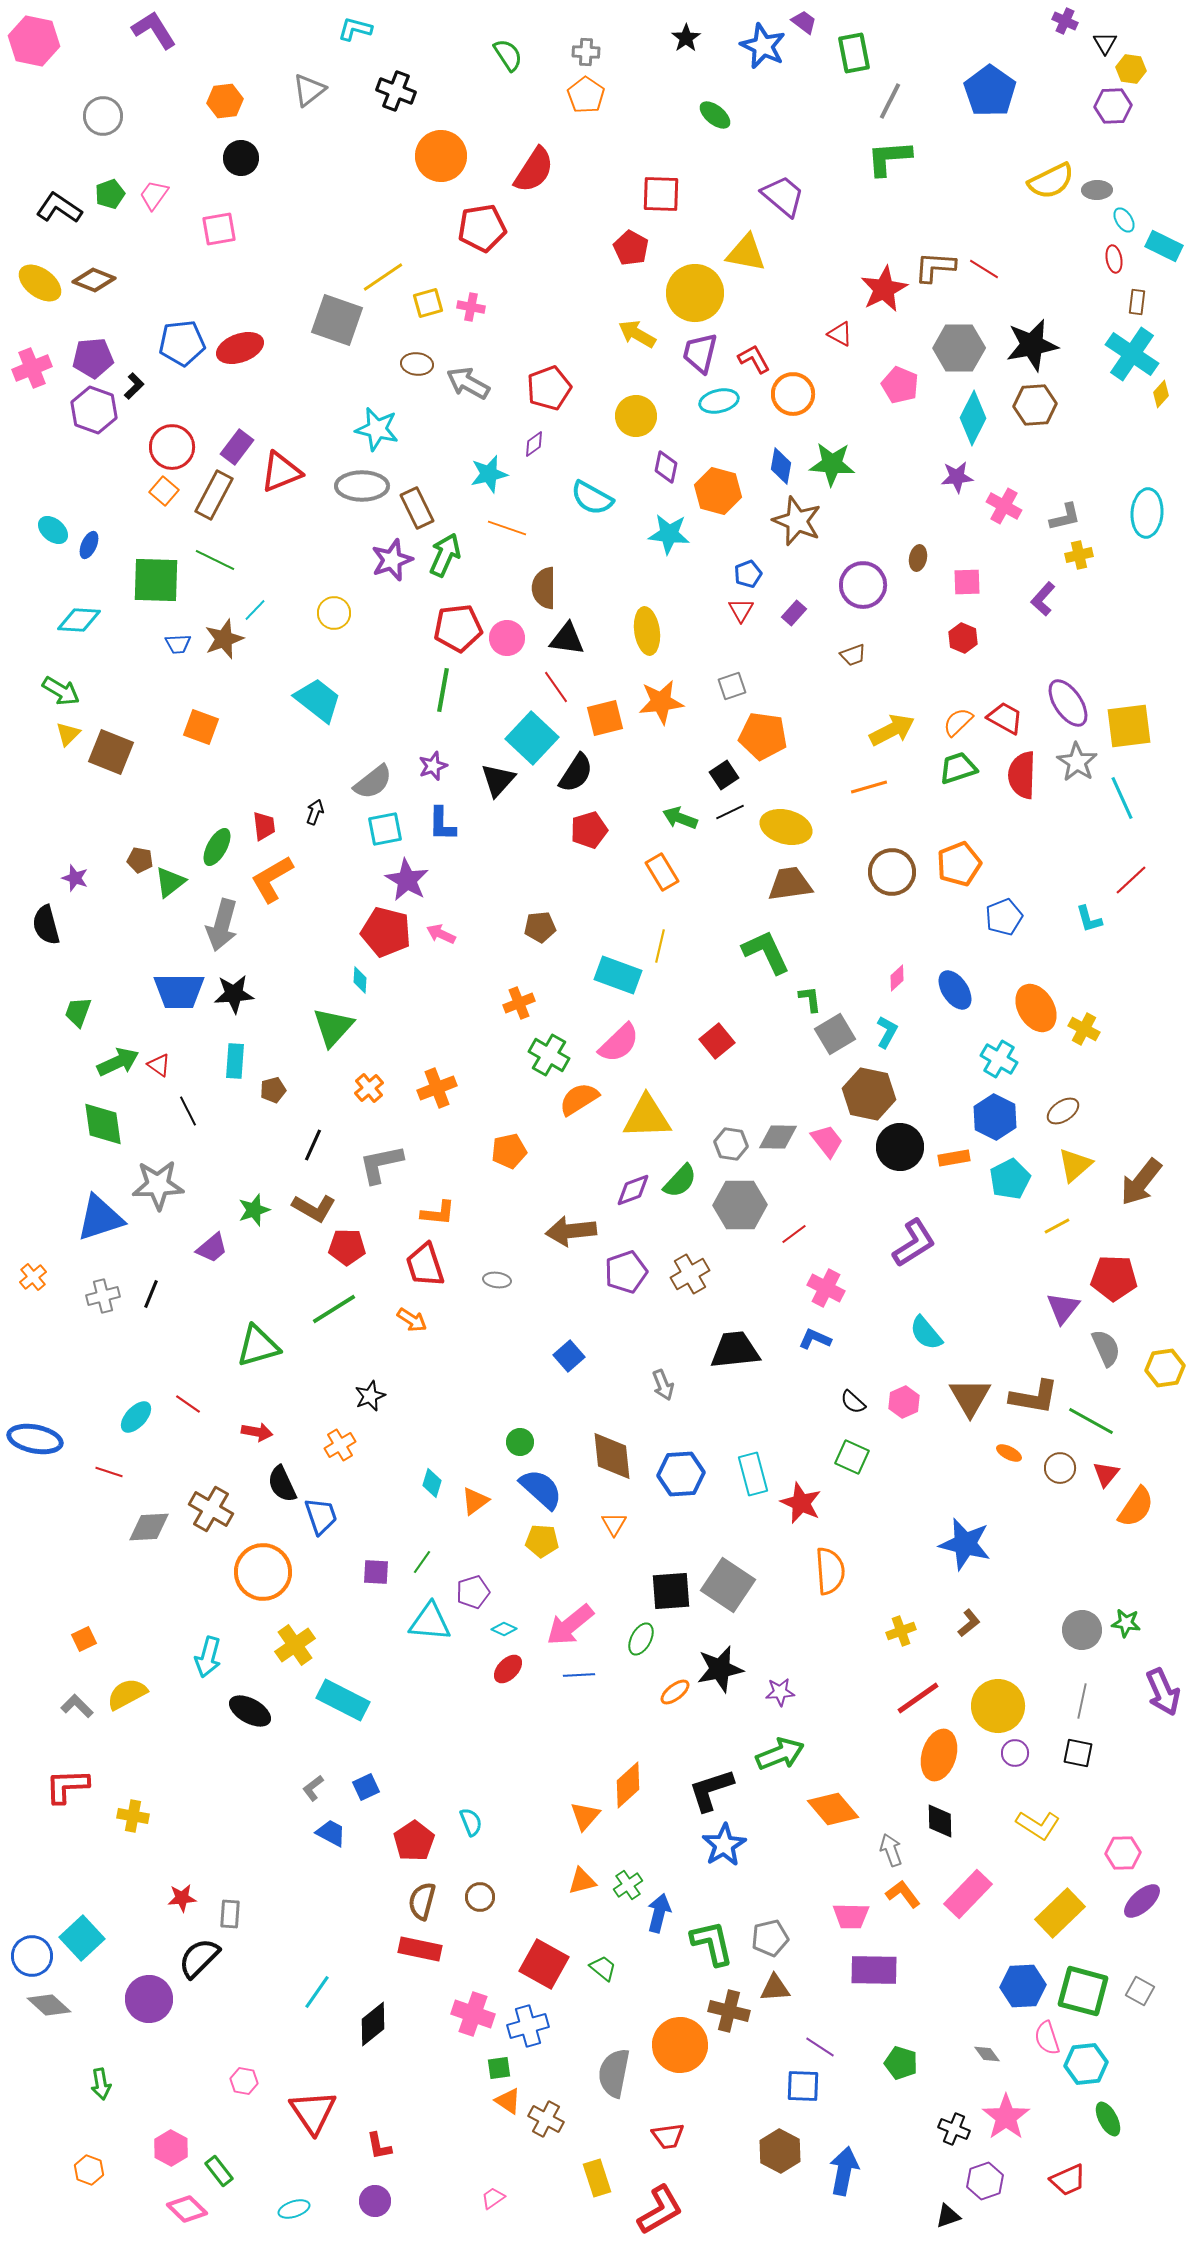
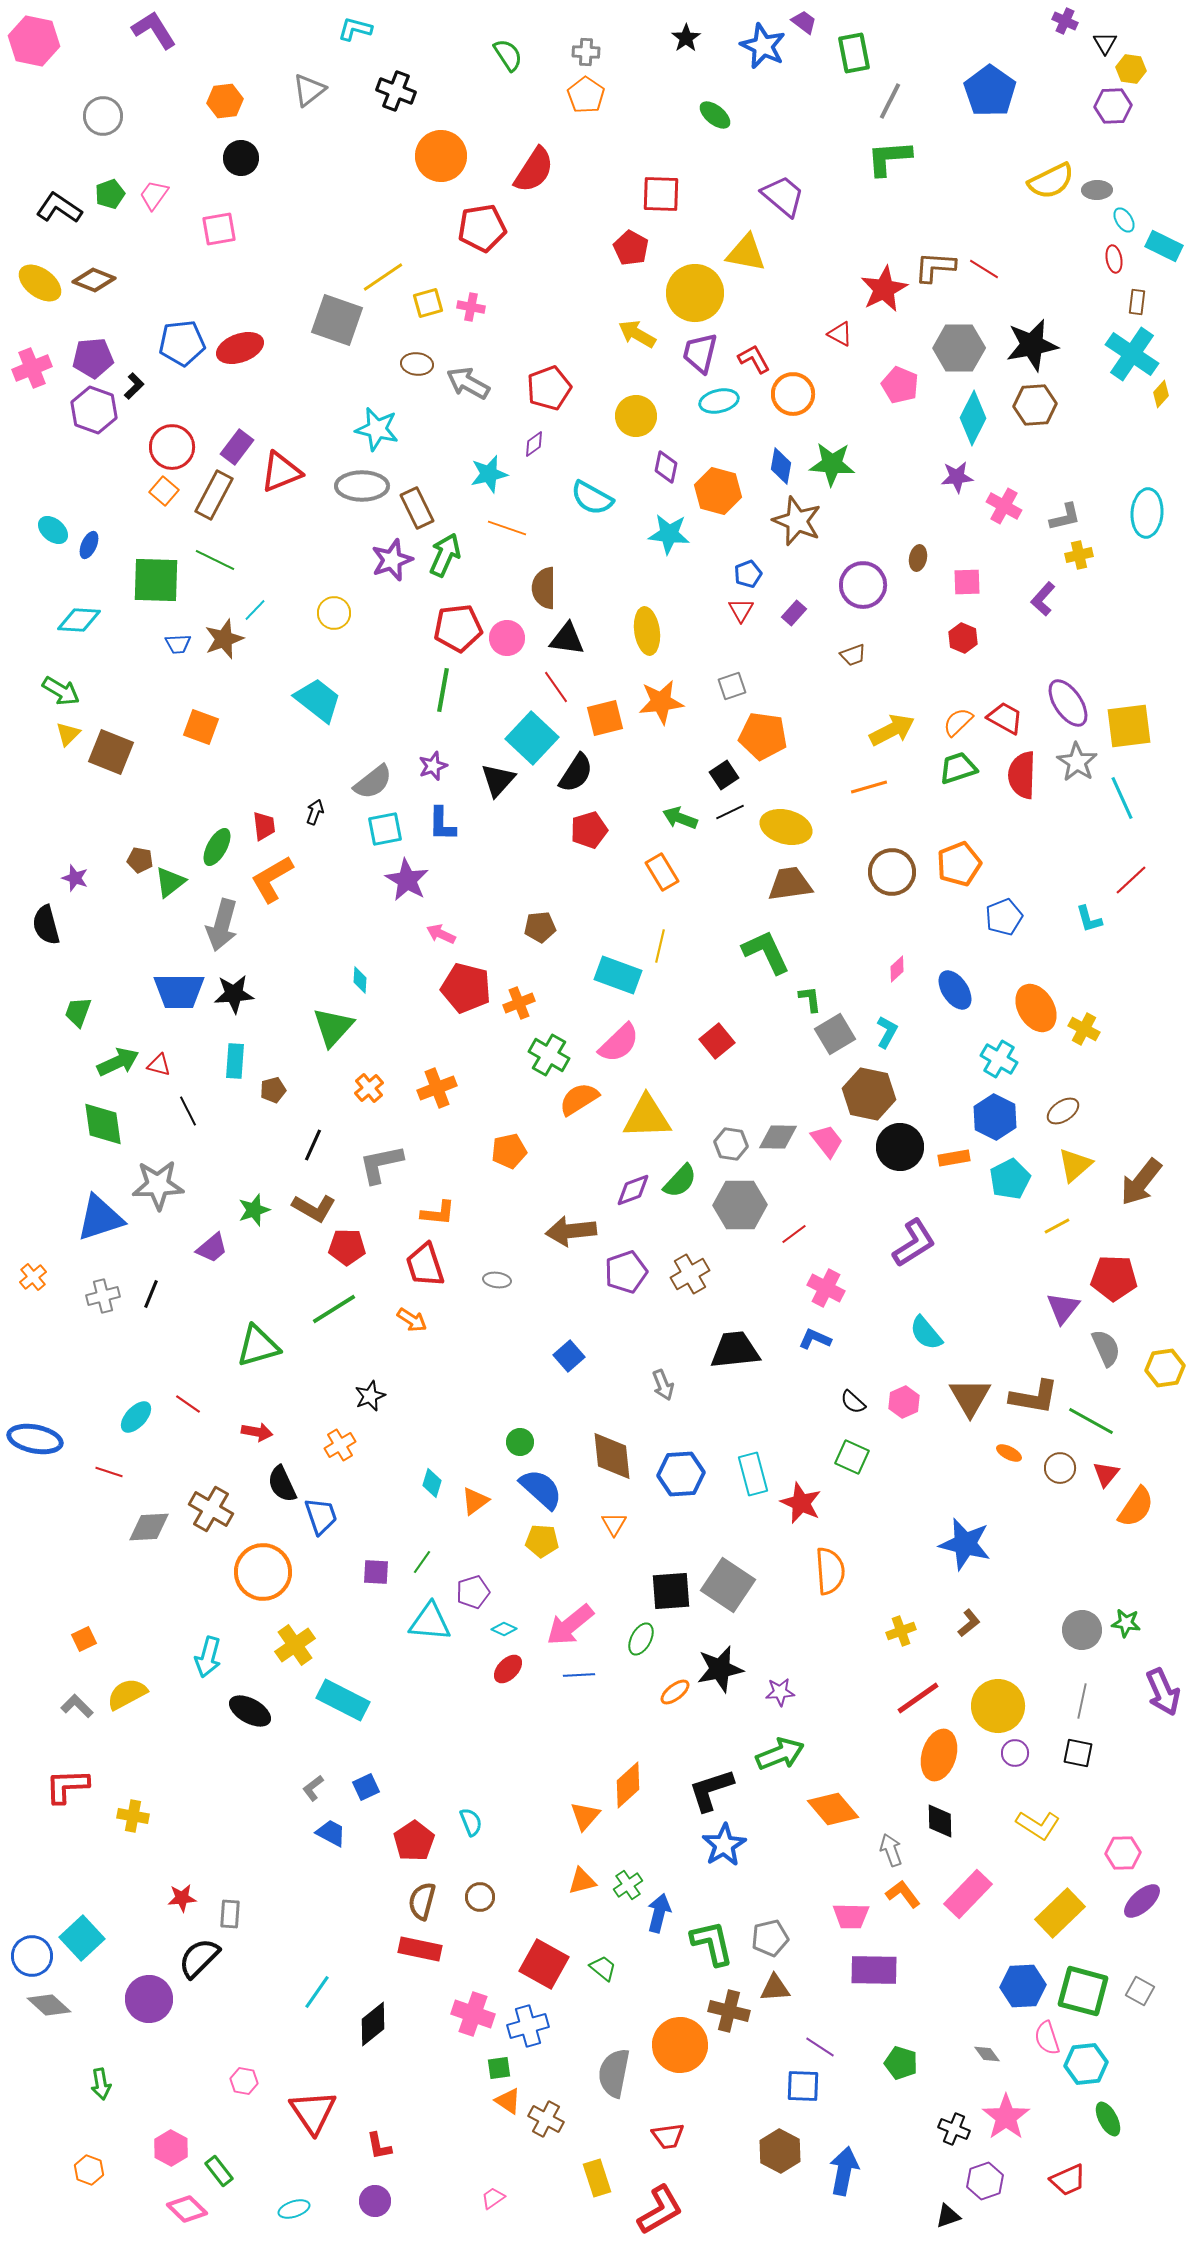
red pentagon at (386, 932): moved 80 px right, 56 px down
pink diamond at (897, 978): moved 9 px up
red triangle at (159, 1065): rotated 20 degrees counterclockwise
